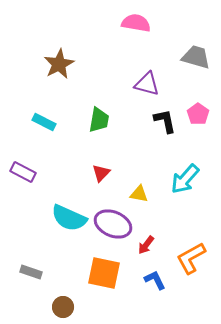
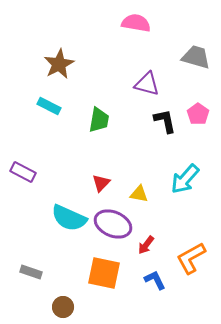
cyan rectangle: moved 5 px right, 16 px up
red triangle: moved 10 px down
